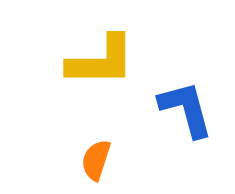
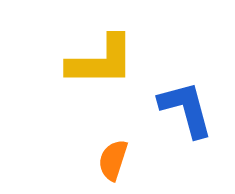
orange semicircle: moved 17 px right
